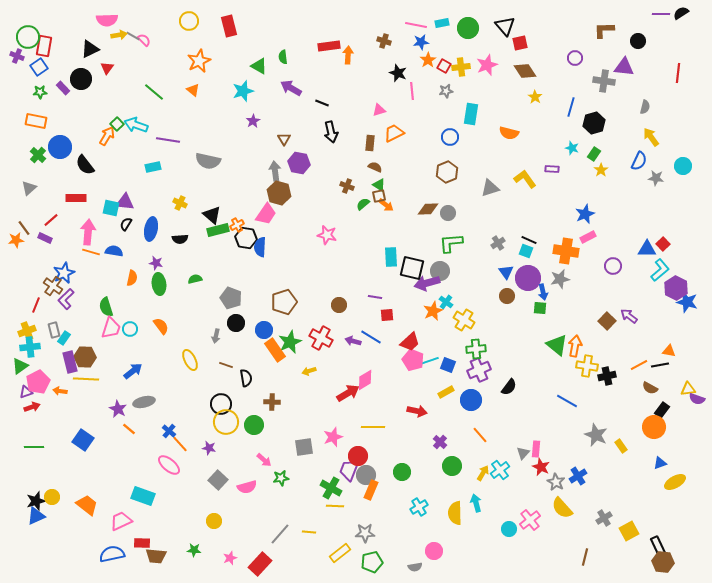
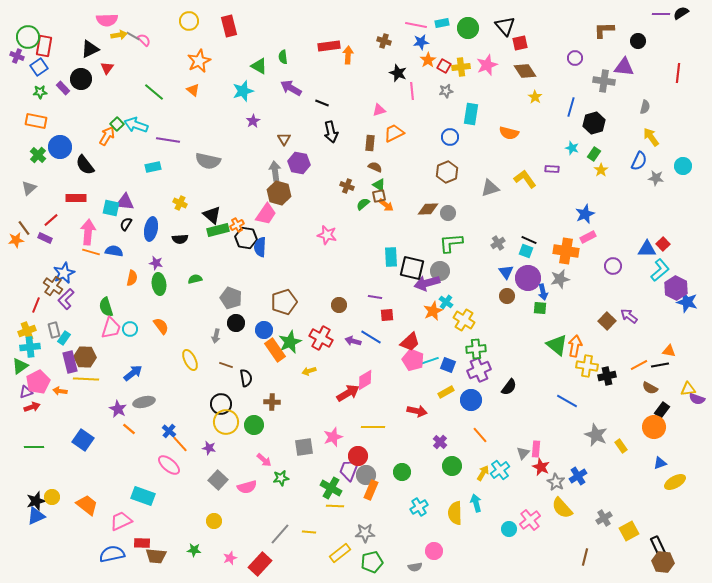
blue arrow at (133, 371): moved 2 px down
